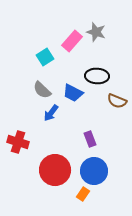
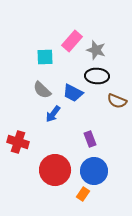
gray star: moved 18 px down
cyan square: rotated 30 degrees clockwise
blue arrow: moved 2 px right, 1 px down
